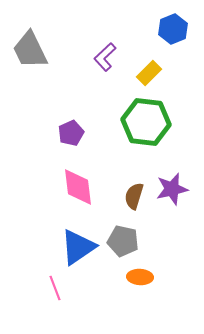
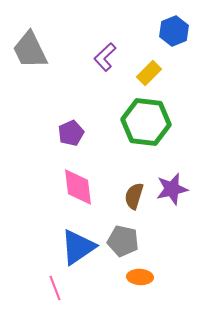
blue hexagon: moved 1 px right, 2 px down
